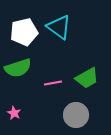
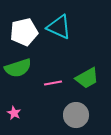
cyan triangle: rotated 12 degrees counterclockwise
